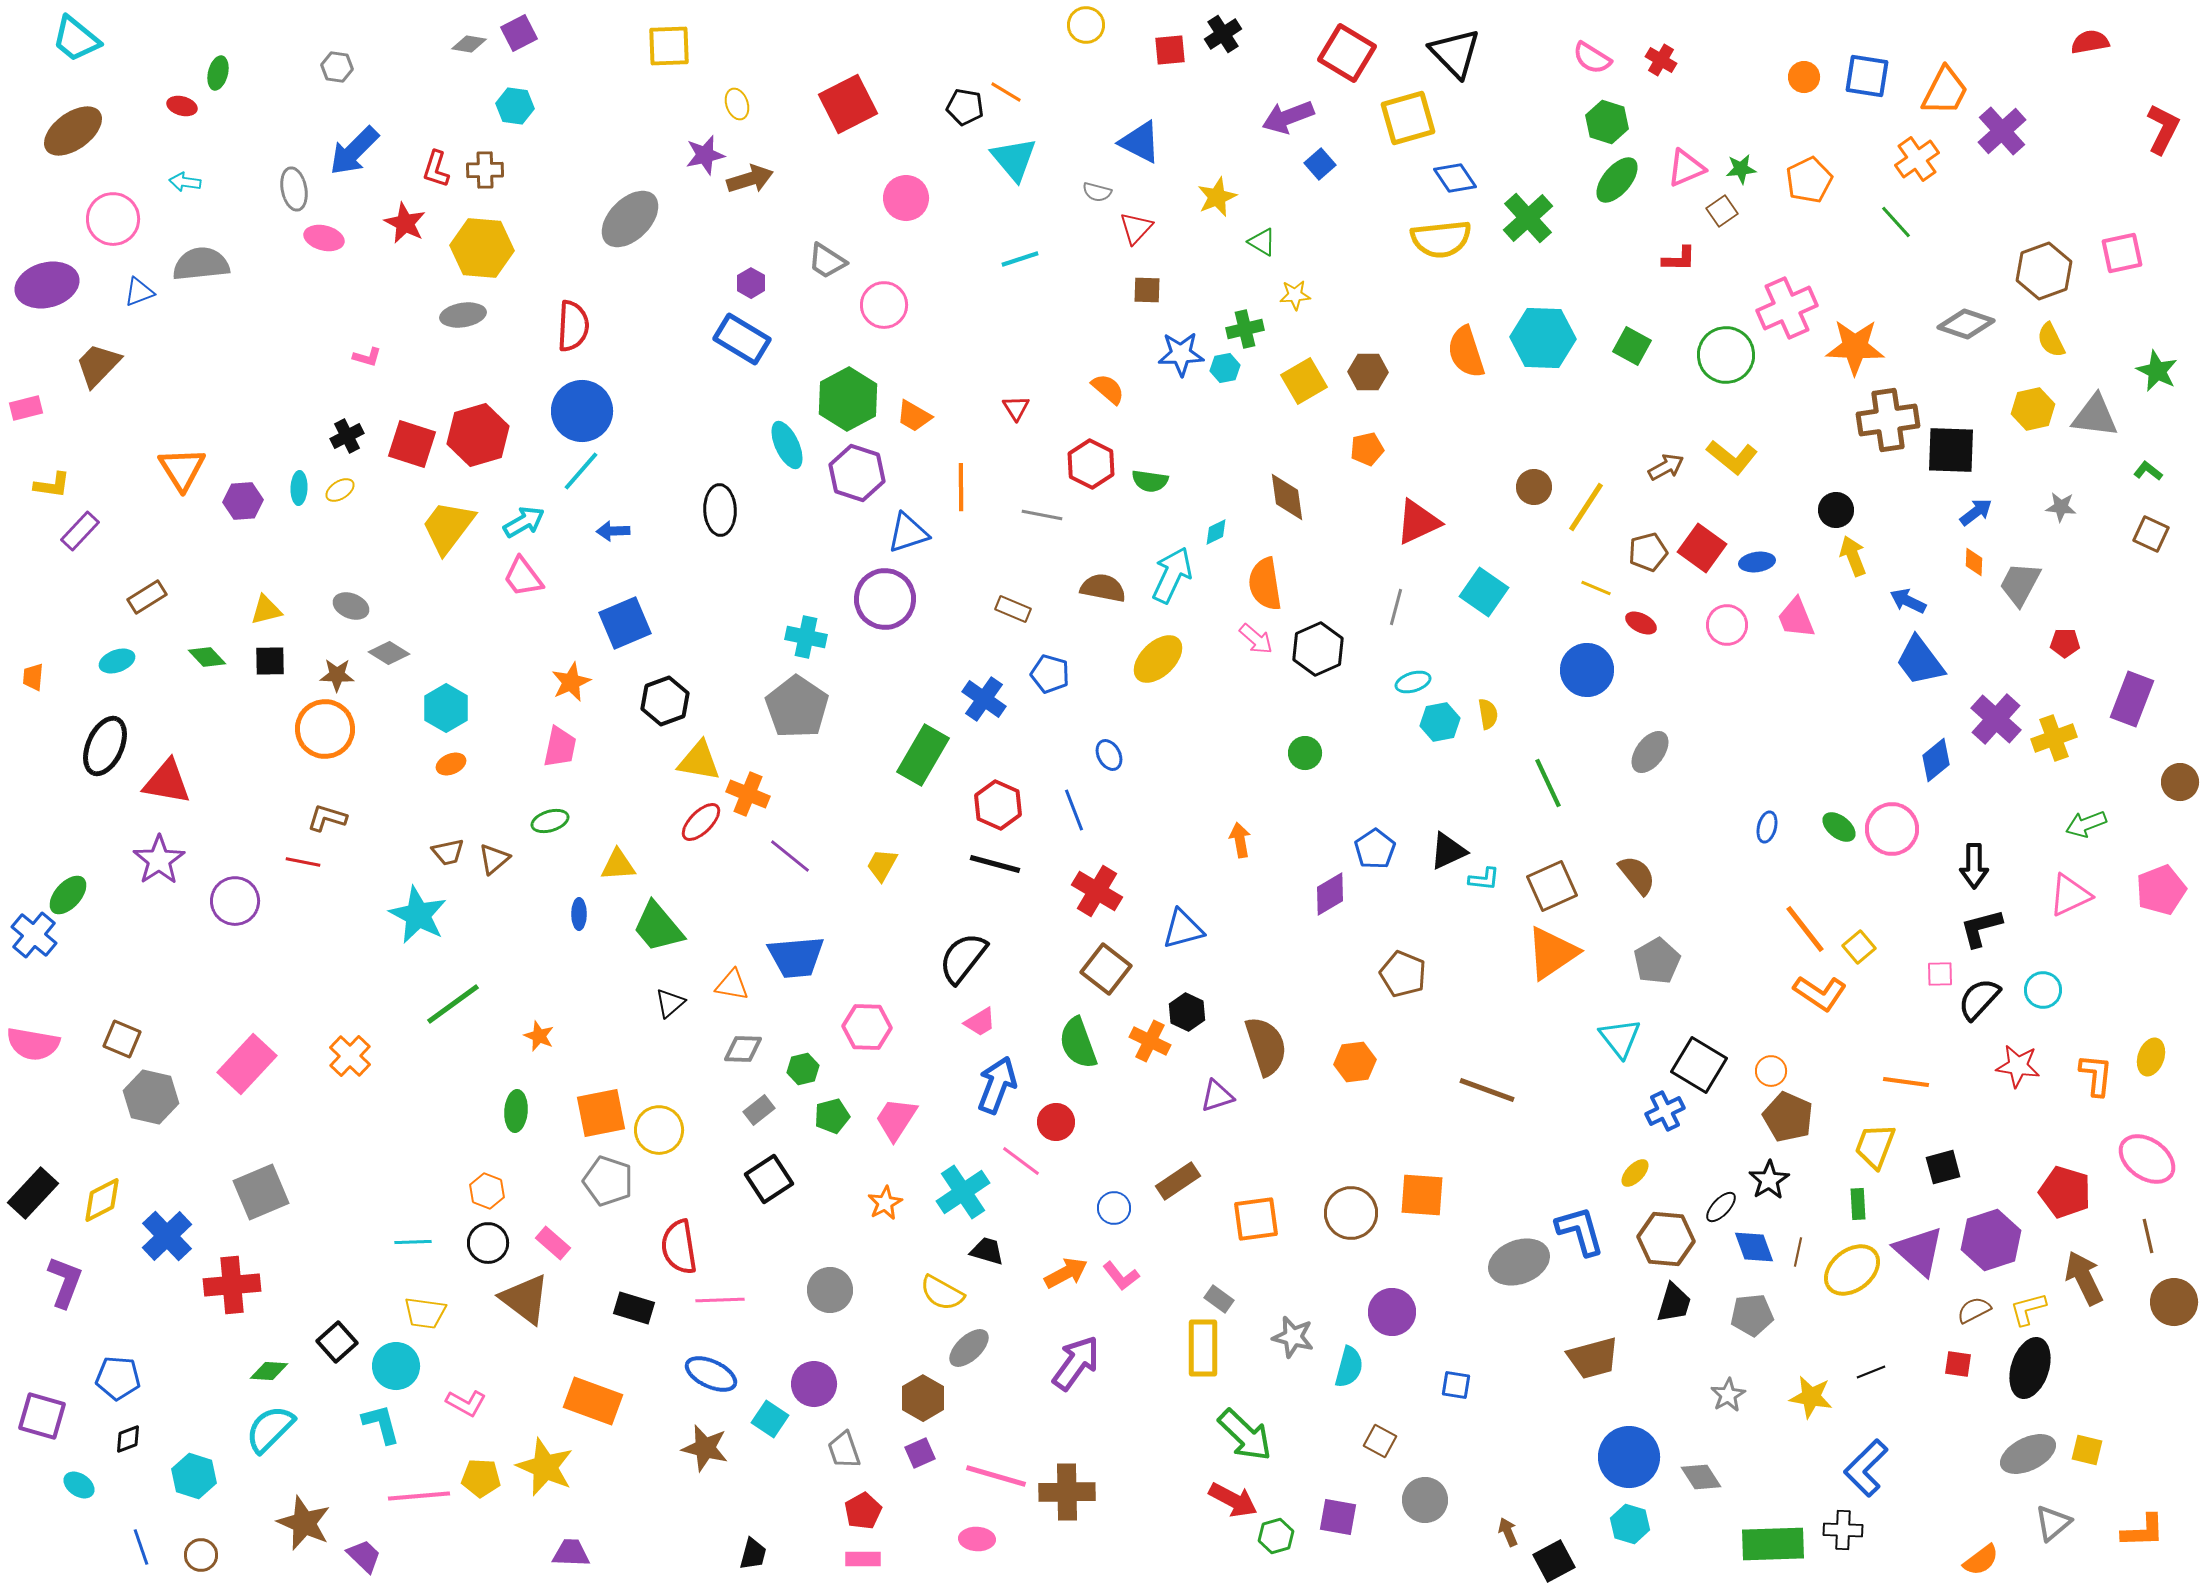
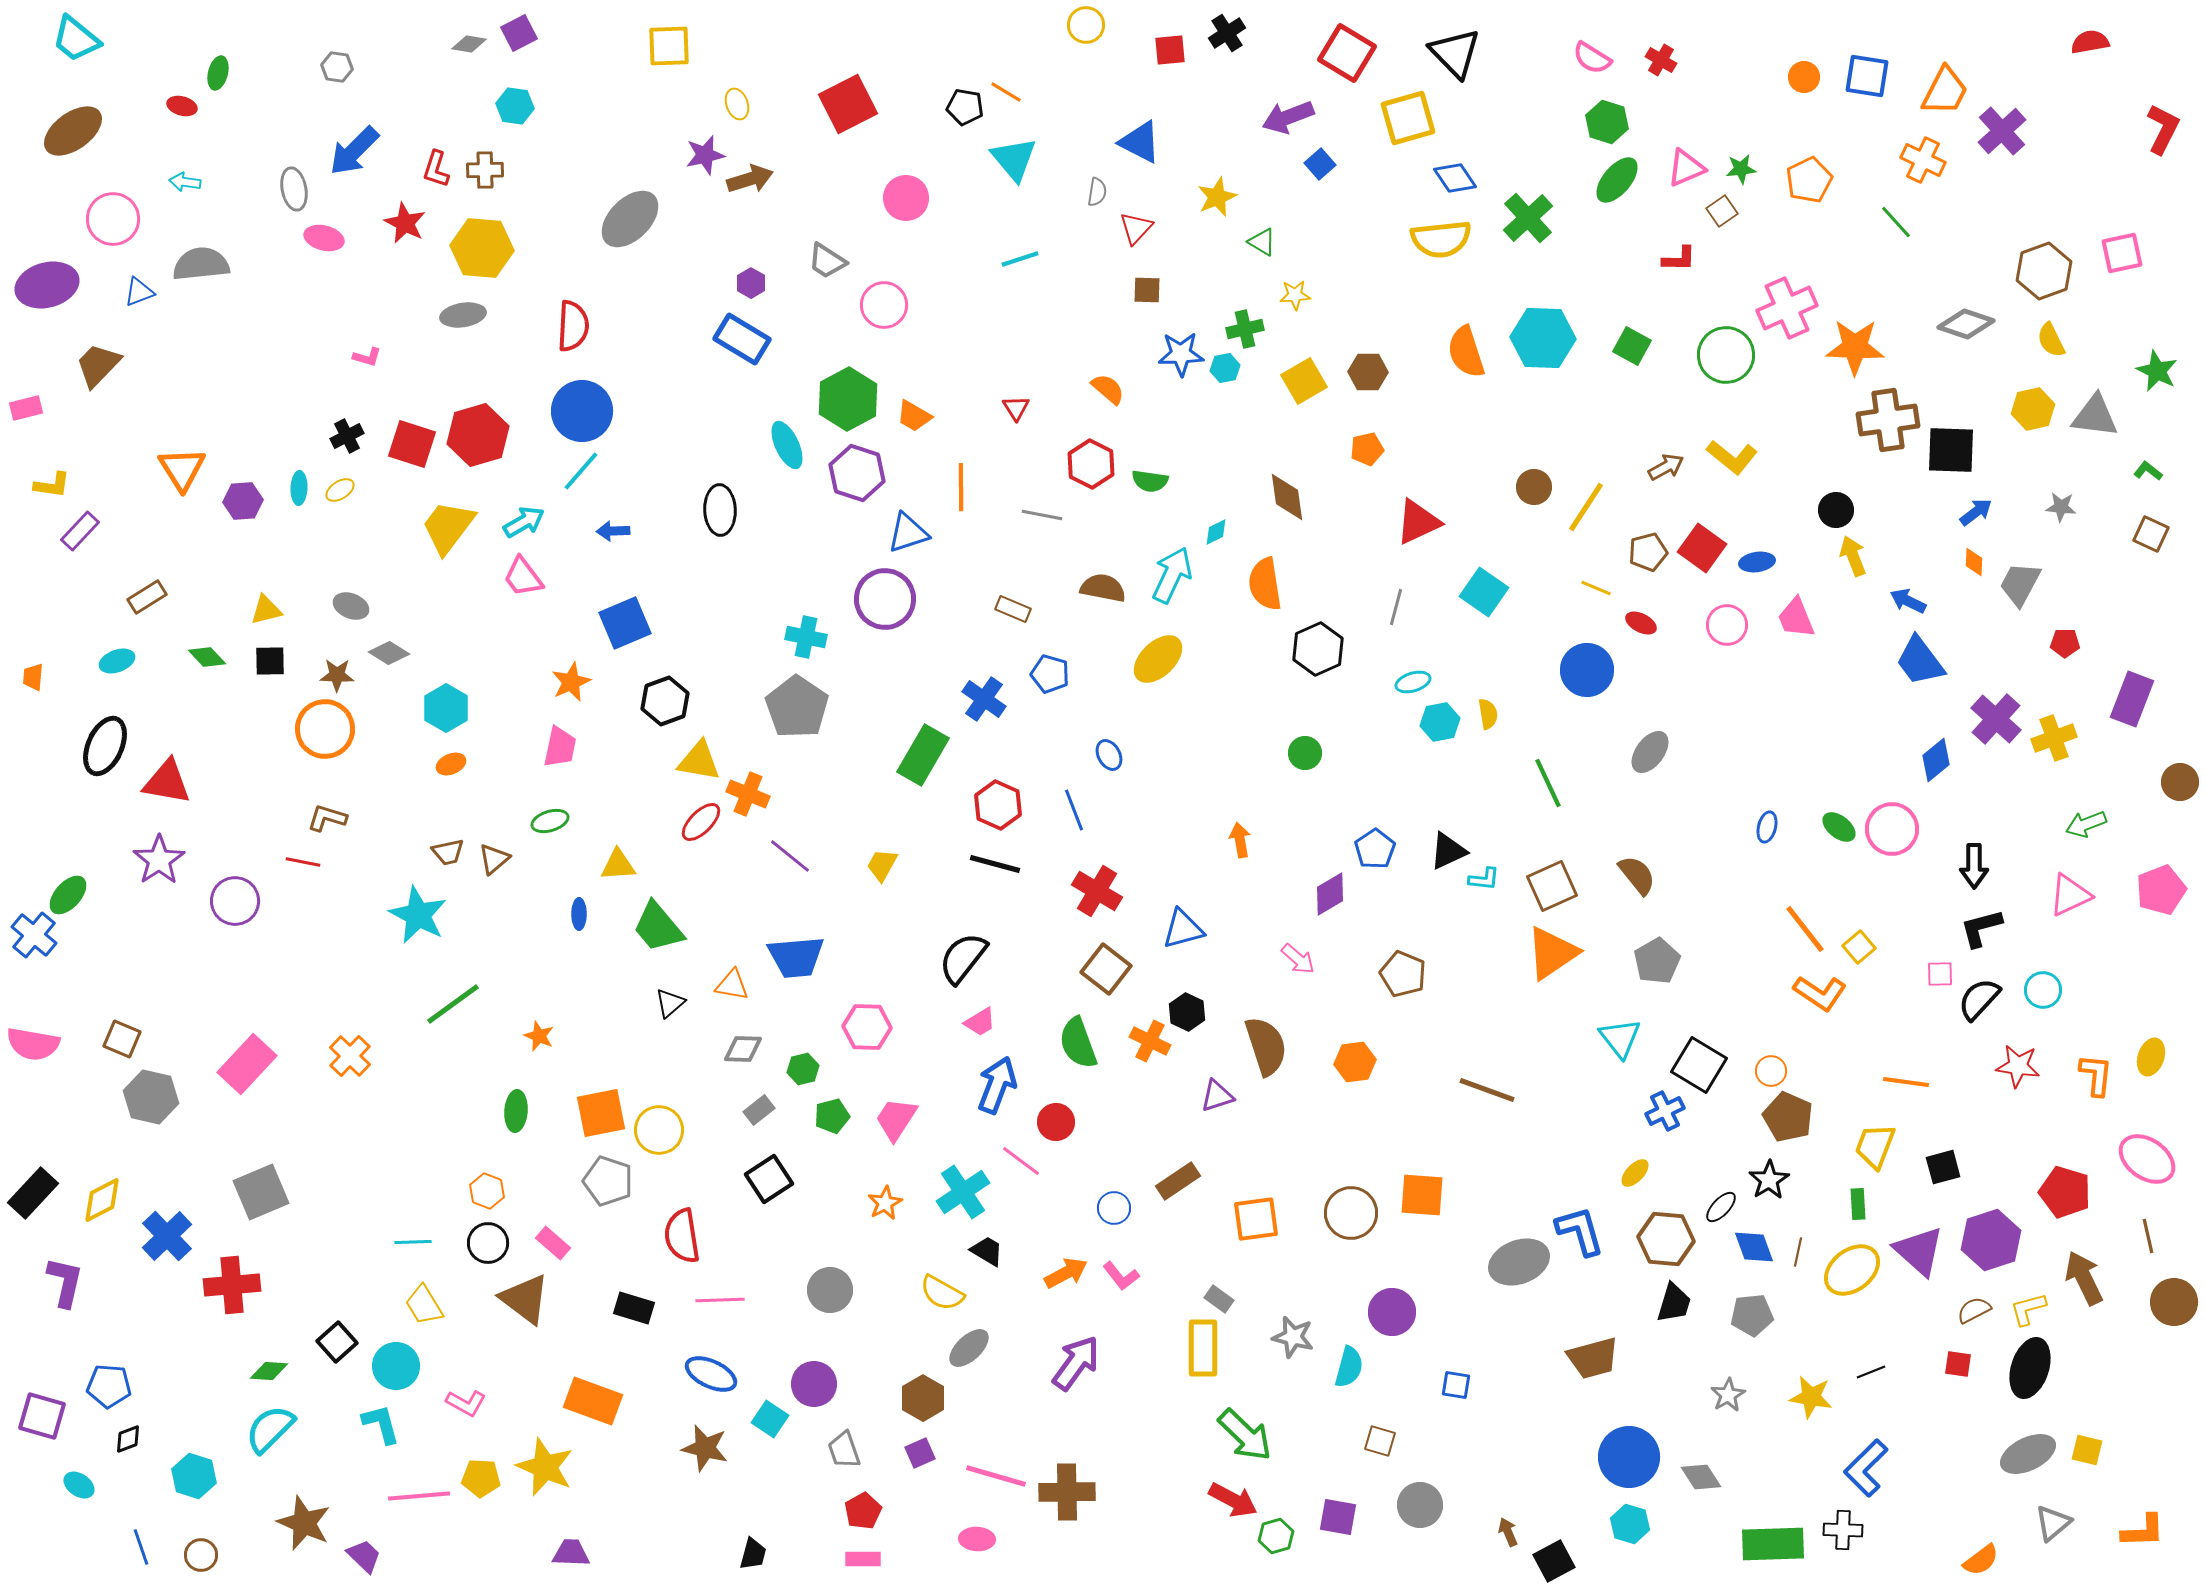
black cross at (1223, 34): moved 4 px right, 1 px up
orange cross at (1917, 159): moved 6 px right, 1 px down; rotated 30 degrees counterclockwise
gray semicircle at (1097, 192): rotated 96 degrees counterclockwise
pink arrow at (1256, 639): moved 42 px right, 320 px down
red semicircle at (679, 1247): moved 3 px right, 11 px up
black trapezoid at (987, 1251): rotated 15 degrees clockwise
purple L-shape at (65, 1282): rotated 8 degrees counterclockwise
yellow trapezoid at (425, 1313): moved 1 px left, 8 px up; rotated 51 degrees clockwise
blue pentagon at (118, 1378): moved 9 px left, 8 px down
brown square at (1380, 1441): rotated 12 degrees counterclockwise
gray circle at (1425, 1500): moved 5 px left, 5 px down
